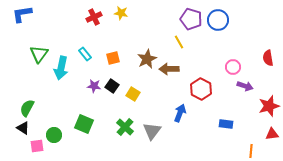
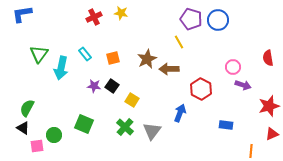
purple arrow: moved 2 px left, 1 px up
yellow square: moved 1 px left, 6 px down
blue rectangle: moved 1 px down
red triangle: rotated 16 degrees counterclockwise
